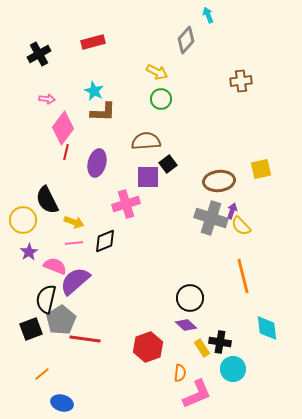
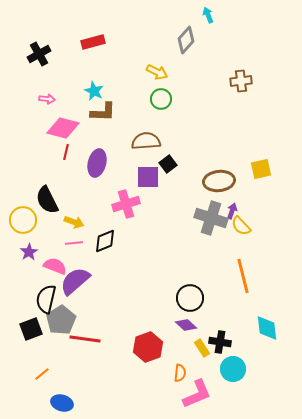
pink diamond at (63, 128): rotated 68 degrees clockwise
